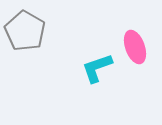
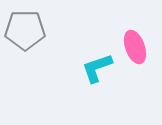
gray pentagon: moved 1 px up; rotated 30 degrees counterclockwise
